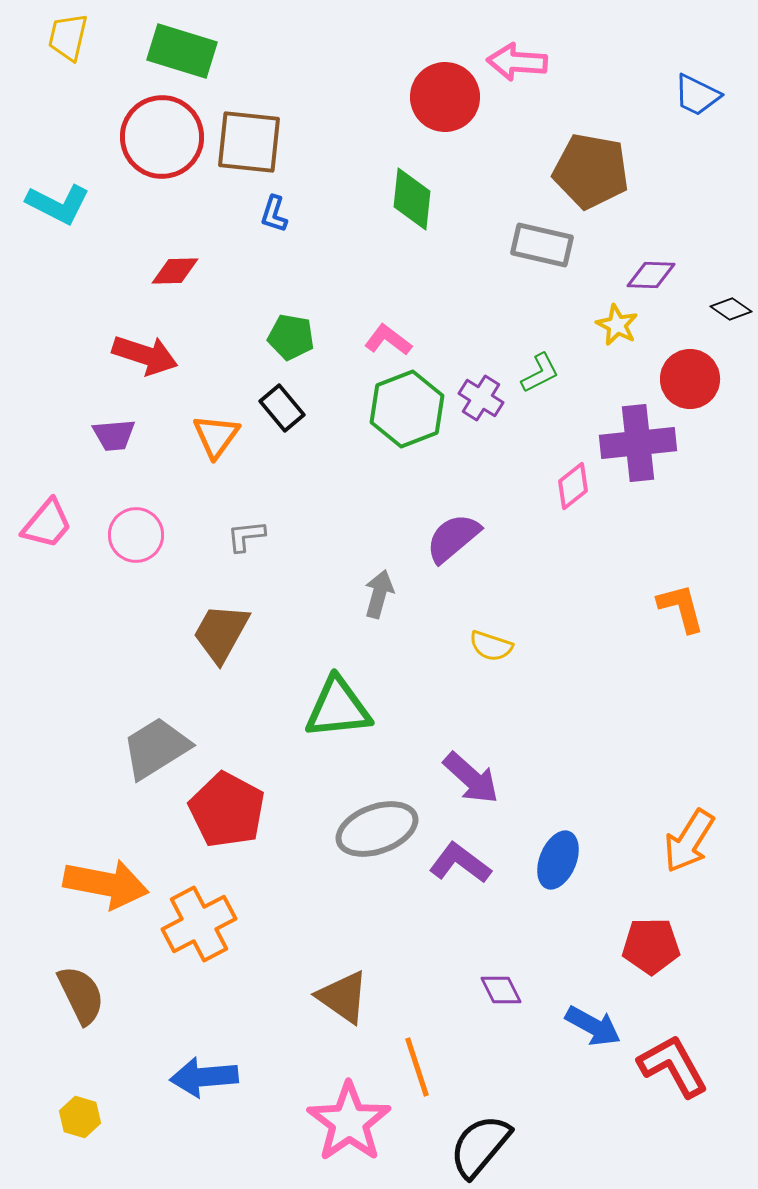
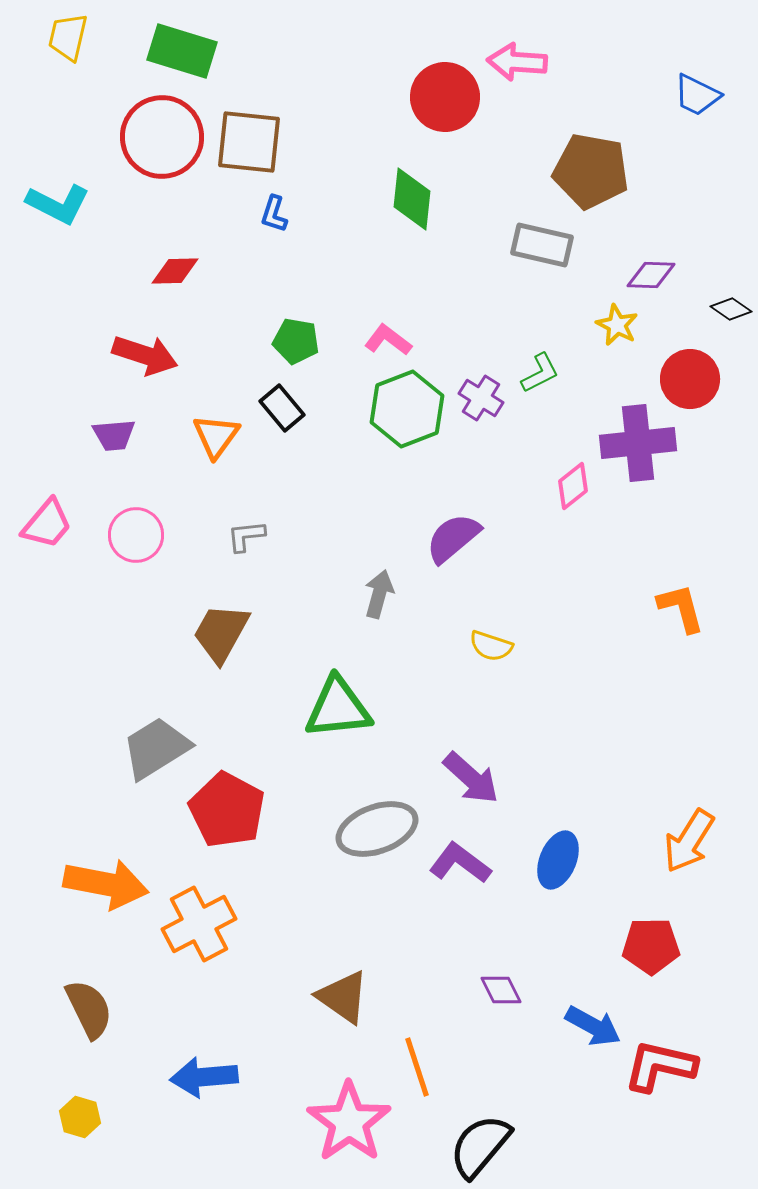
green pentagon at (291, 337): moved 5 px right, 4 px down
brown semicircle at (81, 995): moved 8 px right, 14 px down
red L-shape at (673, 1066): moved 13 px left; rotated 48 degrees counterclockwise
